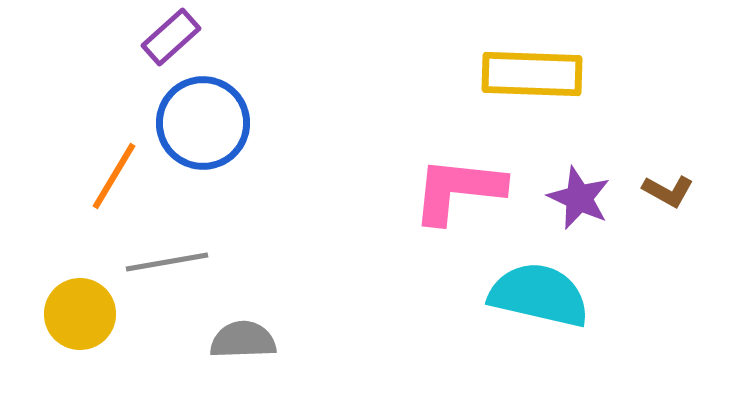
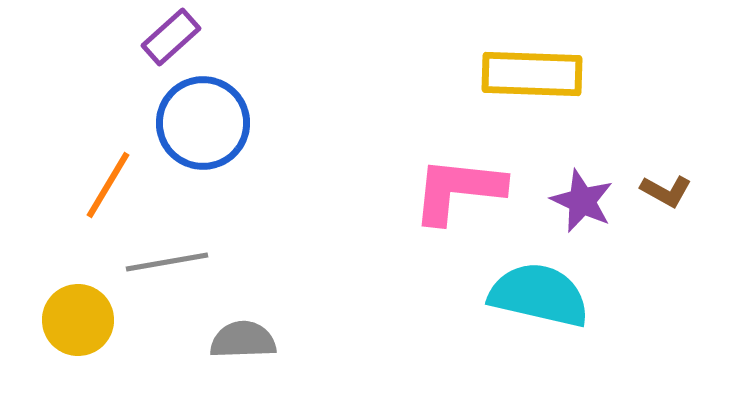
orange line: moved 6 px left, 9 px down
brown L-shape: moved 2 px left
purple star: moved 3 px right, 3 px down
yellow circle: moved 2 px left, 6 px down
